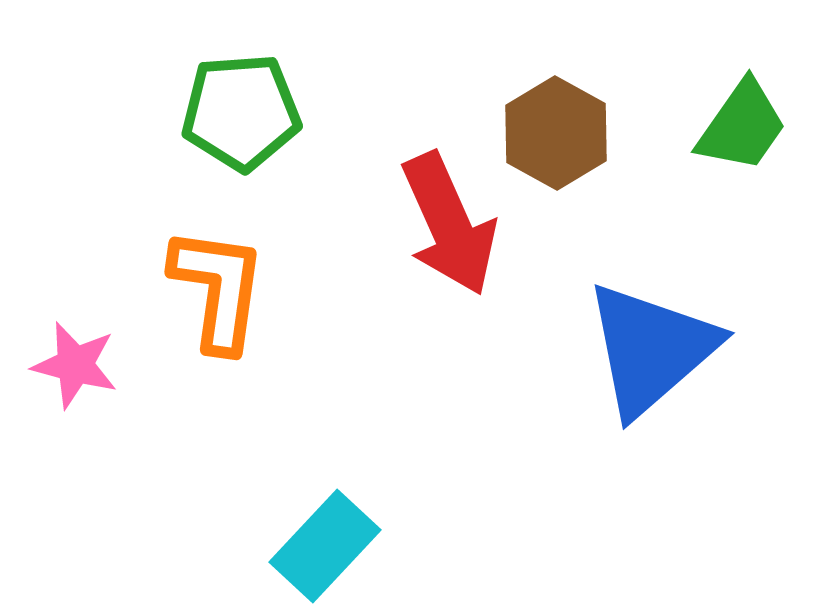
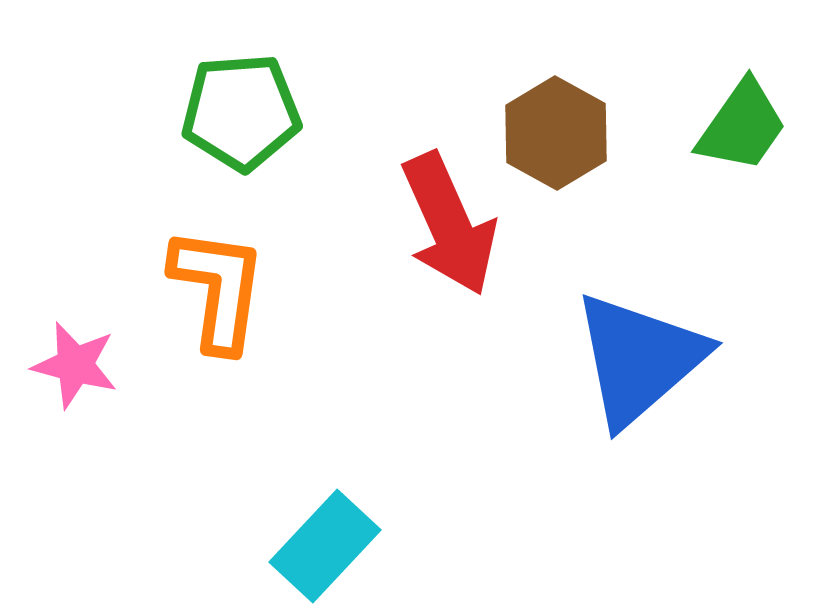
blue triangle: moved 12 px left, 10 px down
